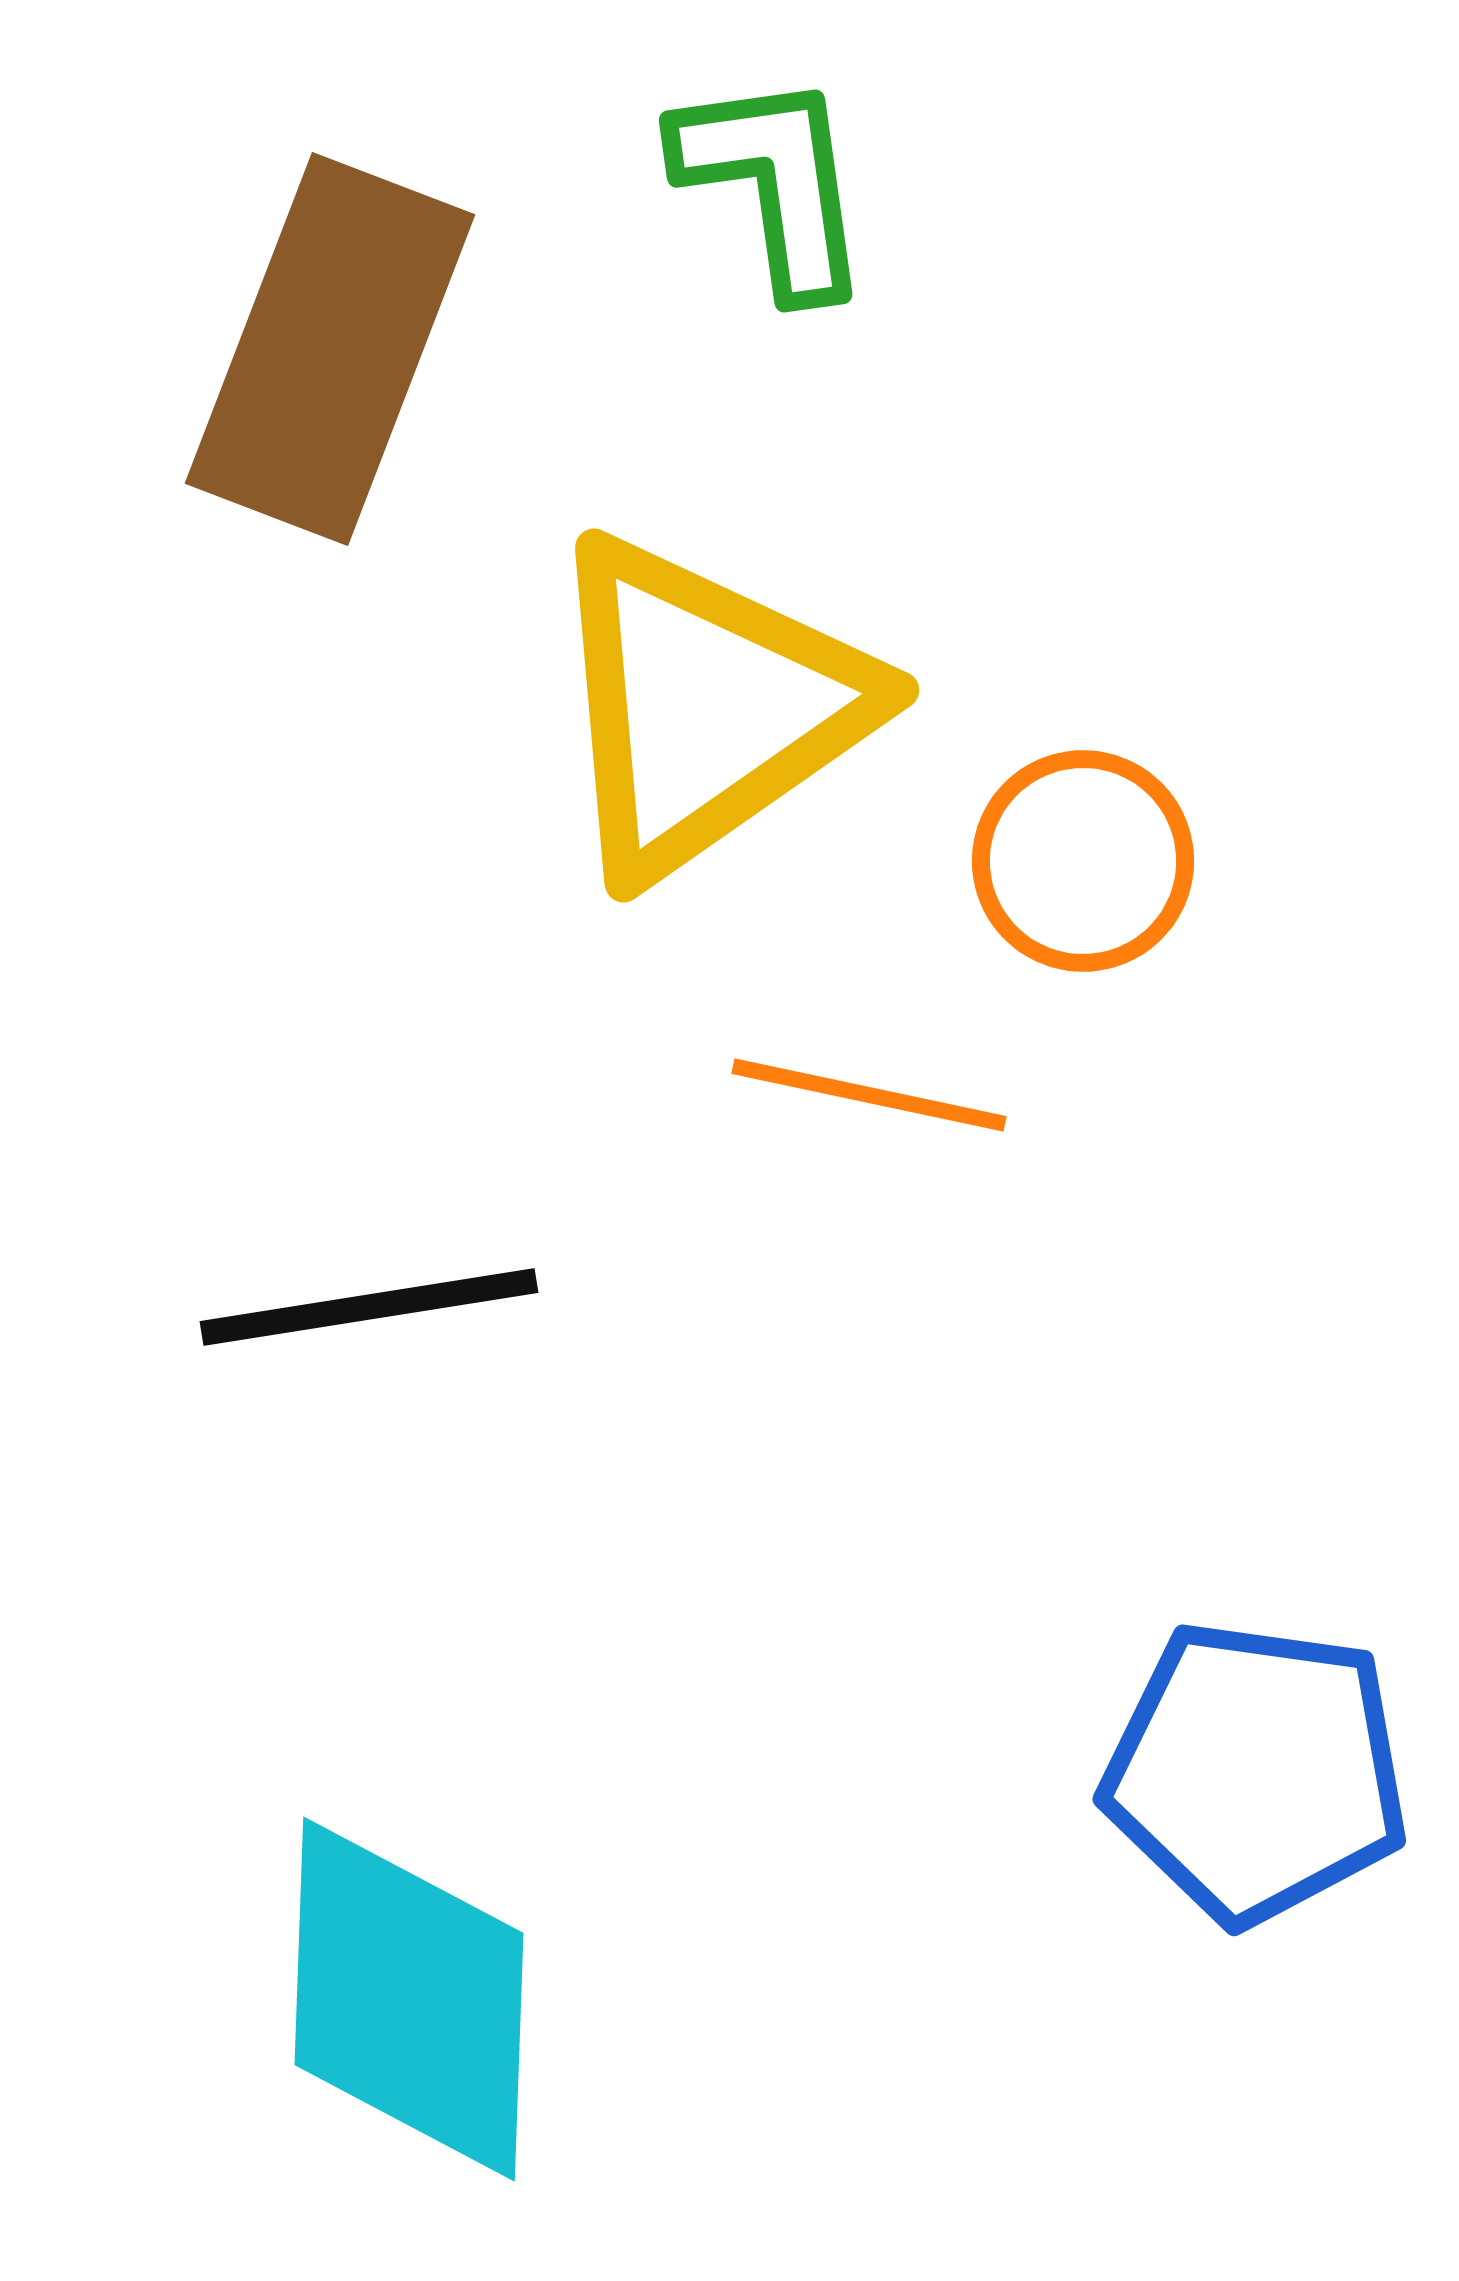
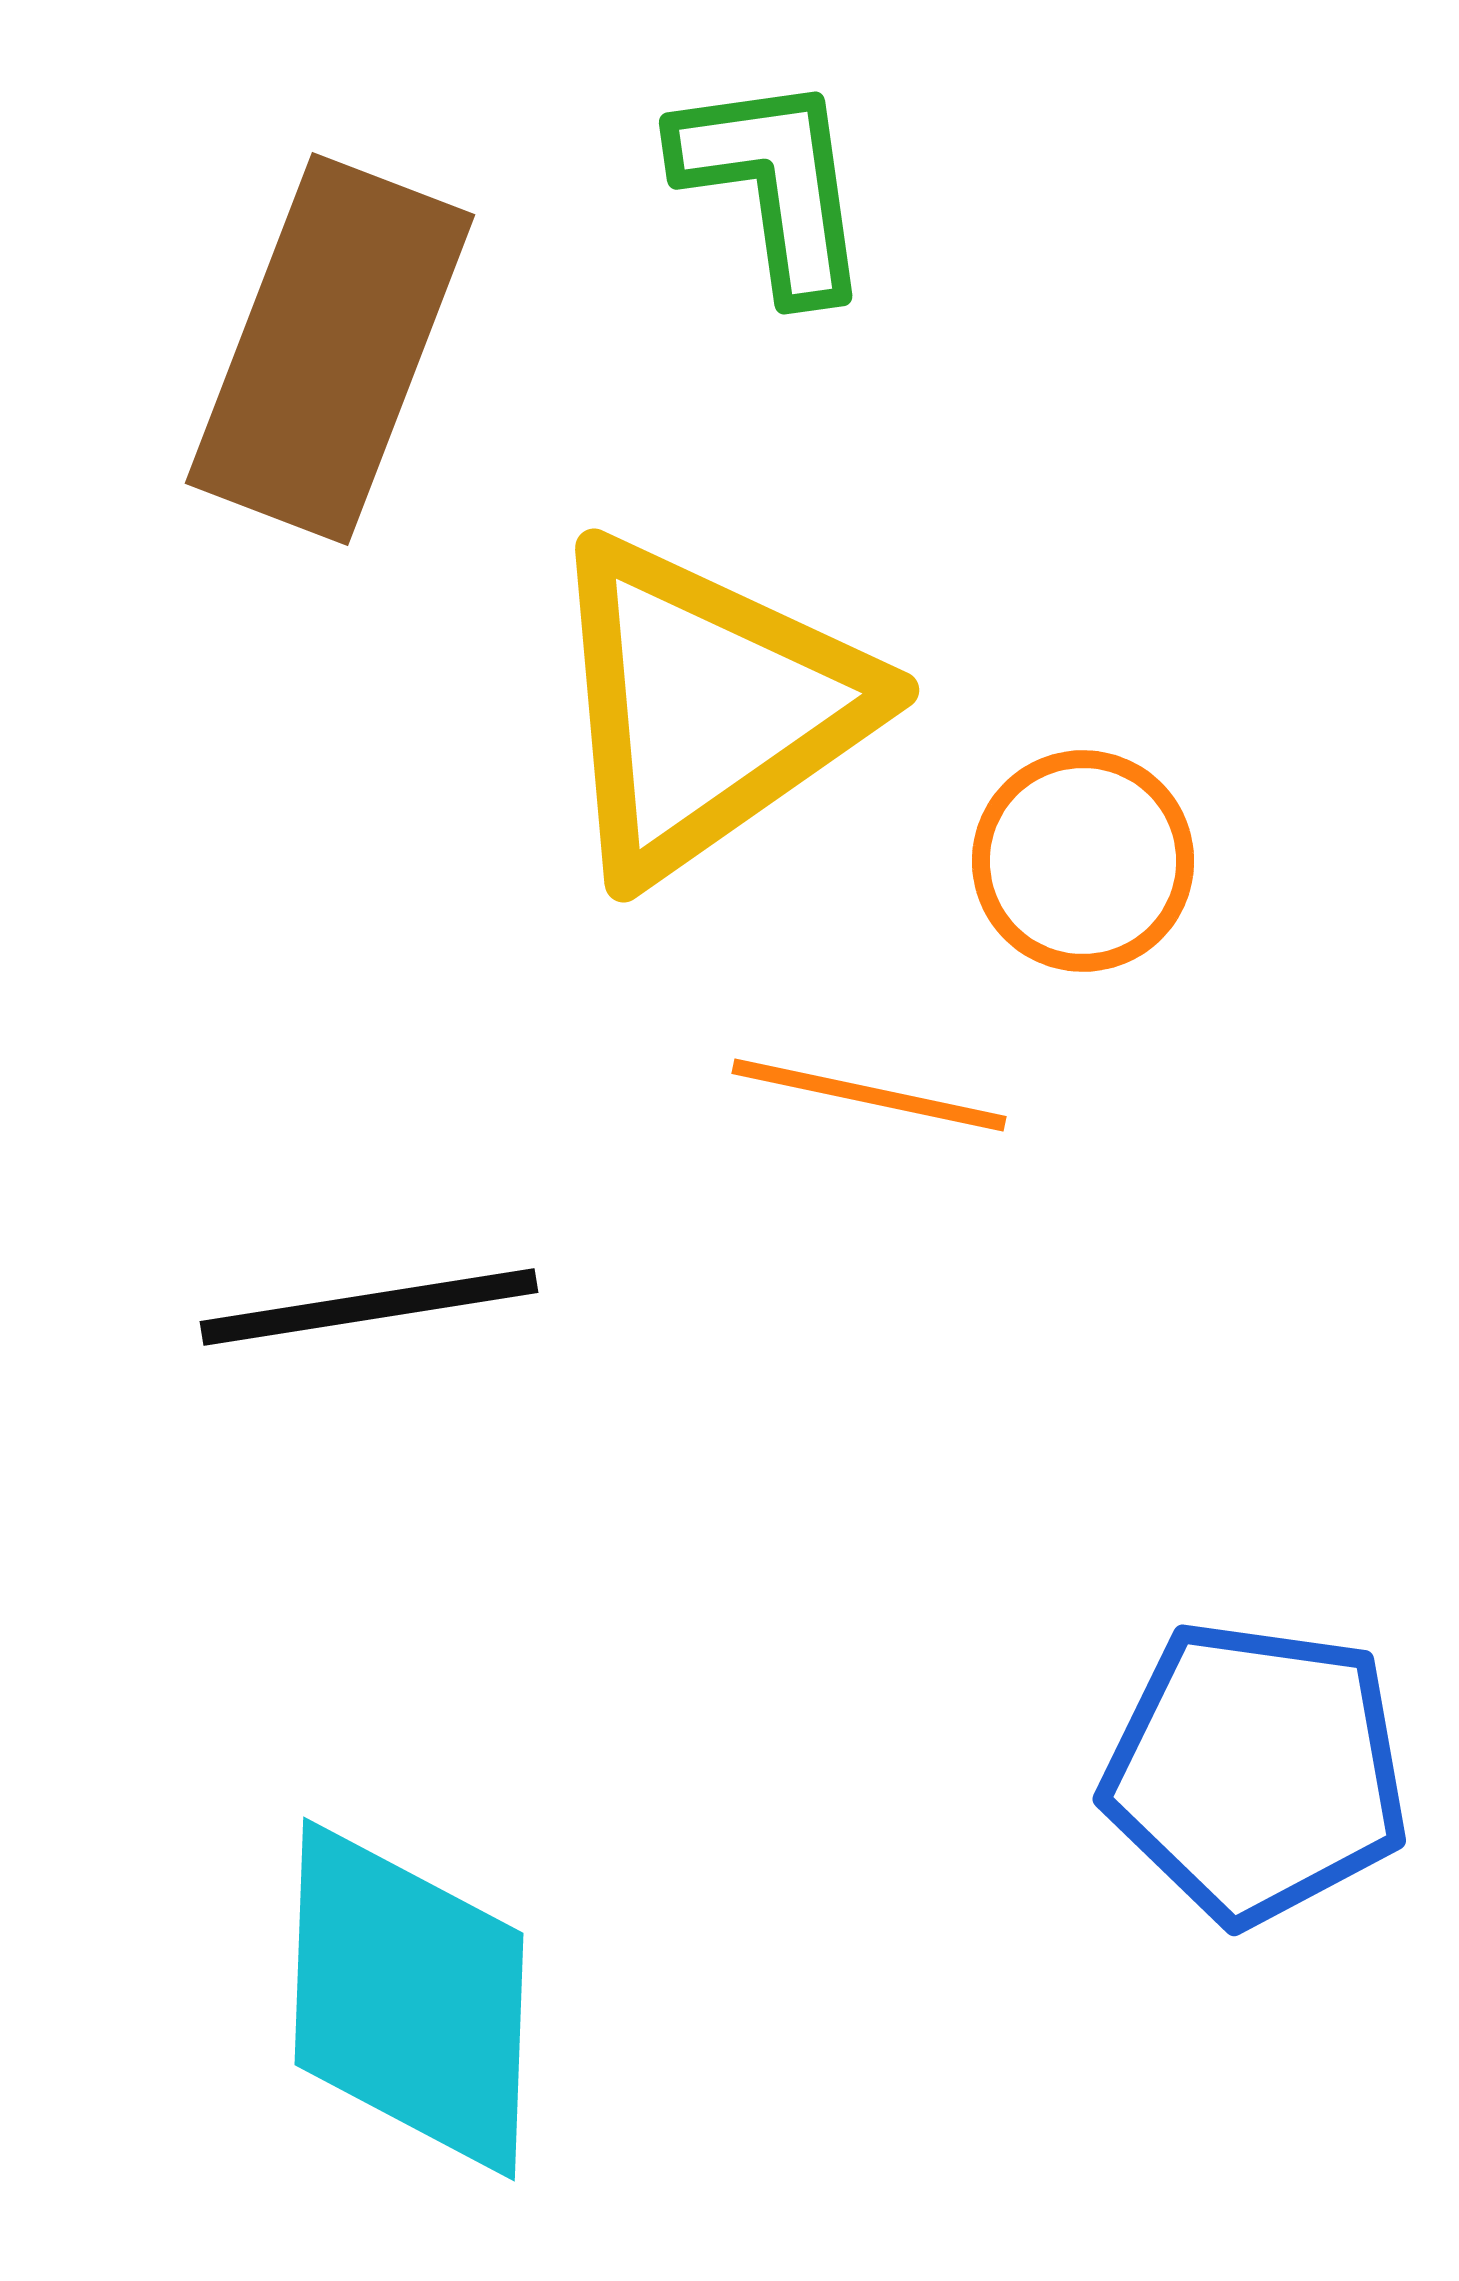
green L-shape: moved 2 px down
